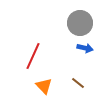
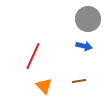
gray circle: moved 8 px right, 4 px up
blue arrow: moved 1 px left, 2 px up
brown line: moved 1 px right, 2 px up; rotated 48 degrees counterclockwise
